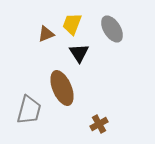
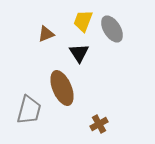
yellow trapezoid: moved 11 px right, 3 px up
